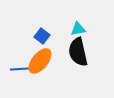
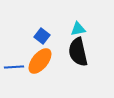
blue line: moved 6 px left, 2 px up
